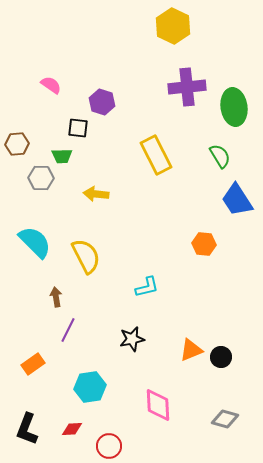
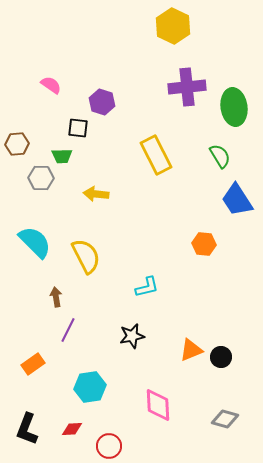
black star: moved 3 px up
